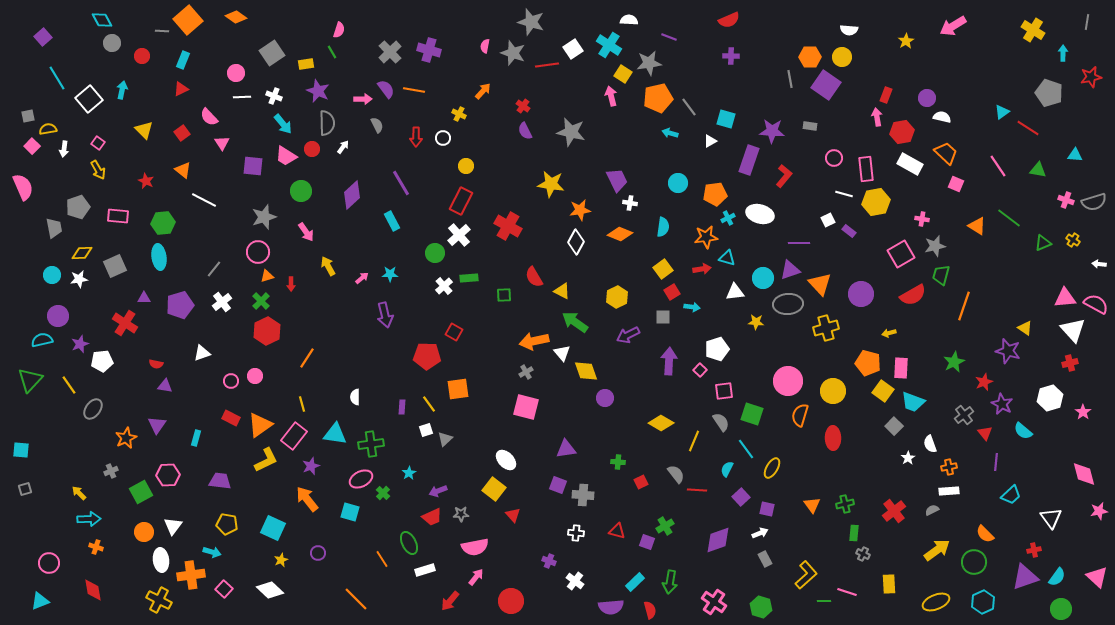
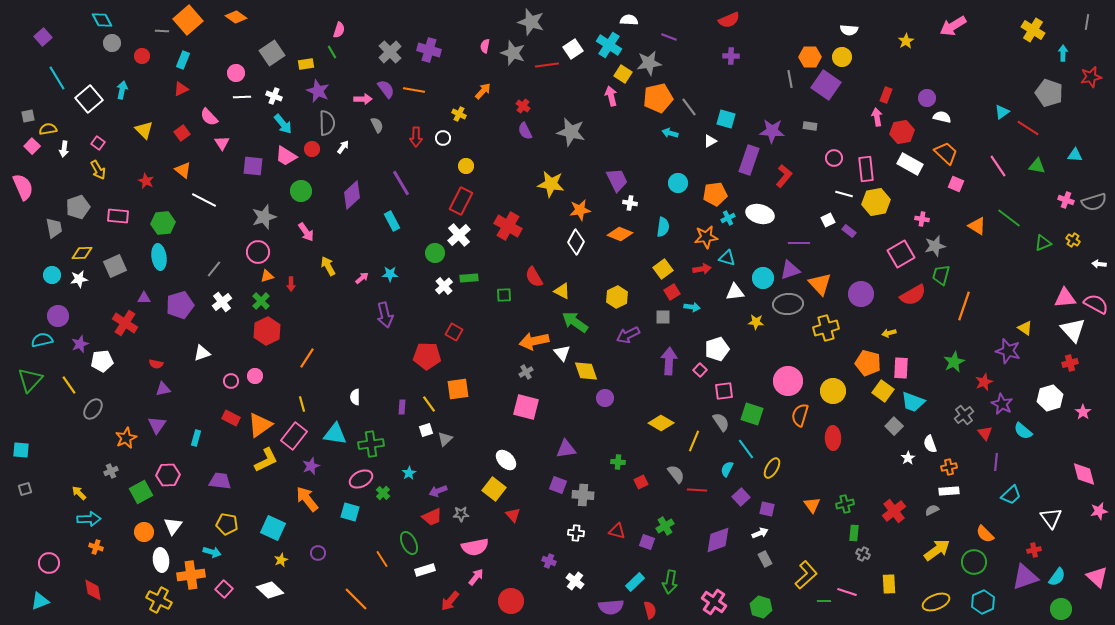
green triangle at (1038, 170): moved 1 px left, 4 px up
purple triangle at (165, 386): moved 2 px left, 3 px down; rotated 21 degrees counterclockwise
